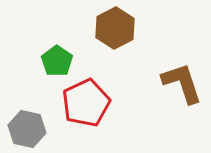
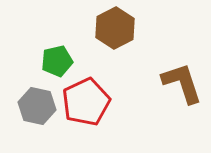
green pentagon: rotated 24 degrees clockwise
red pentagon: moved 1 px up
gray hexagon: moved 10 px right, 23 px up
